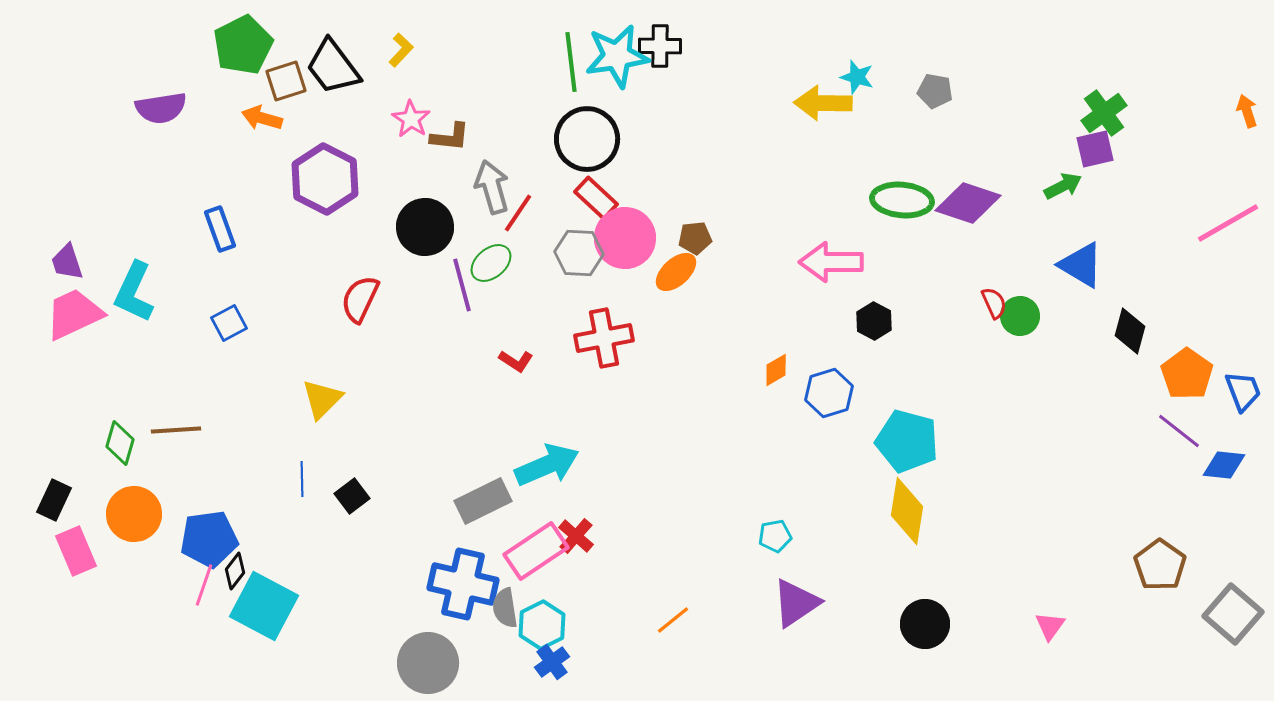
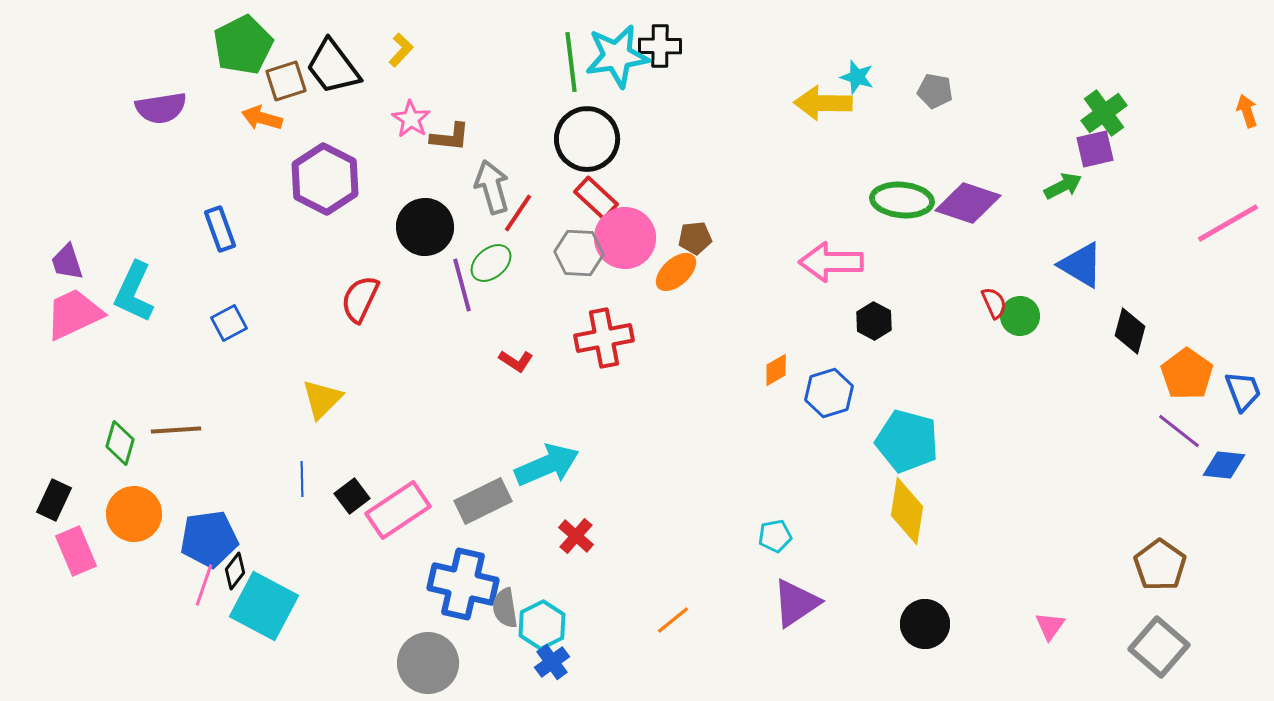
pink rectangle at (536, 551): moved 138 px left, 41 px up
gray square at (1233, 614): moved 74 px left, 33 px down
